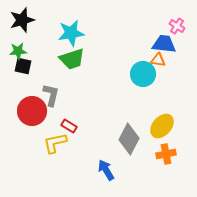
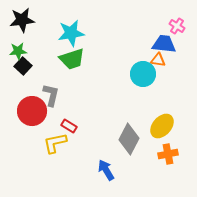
black star: rotated 10 degrees clockwise
black square: rotated 30 degrees clockwise
orange cross: moved 2 px right
